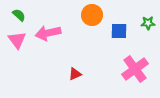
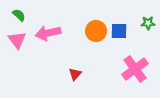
orange circle: moved 4 px right, 16 px down
red triangle: rotated 24 degrees counterclockwise
